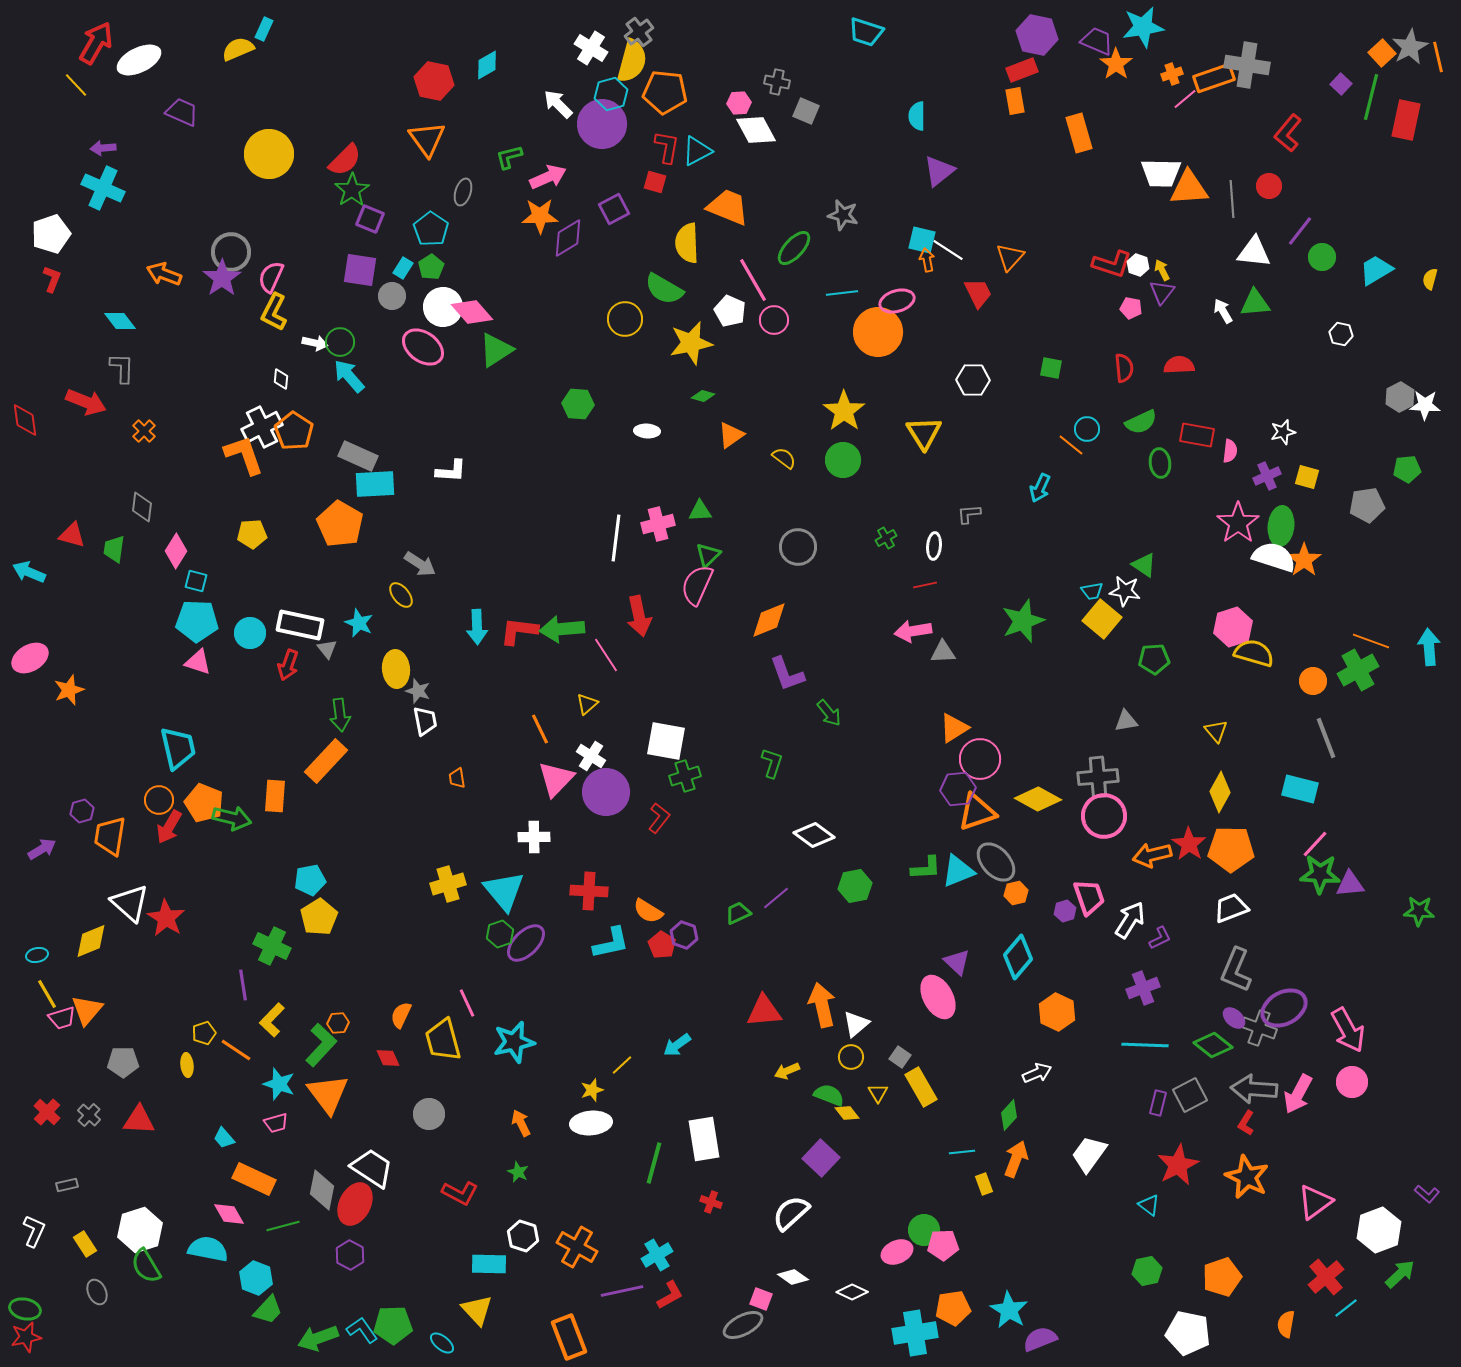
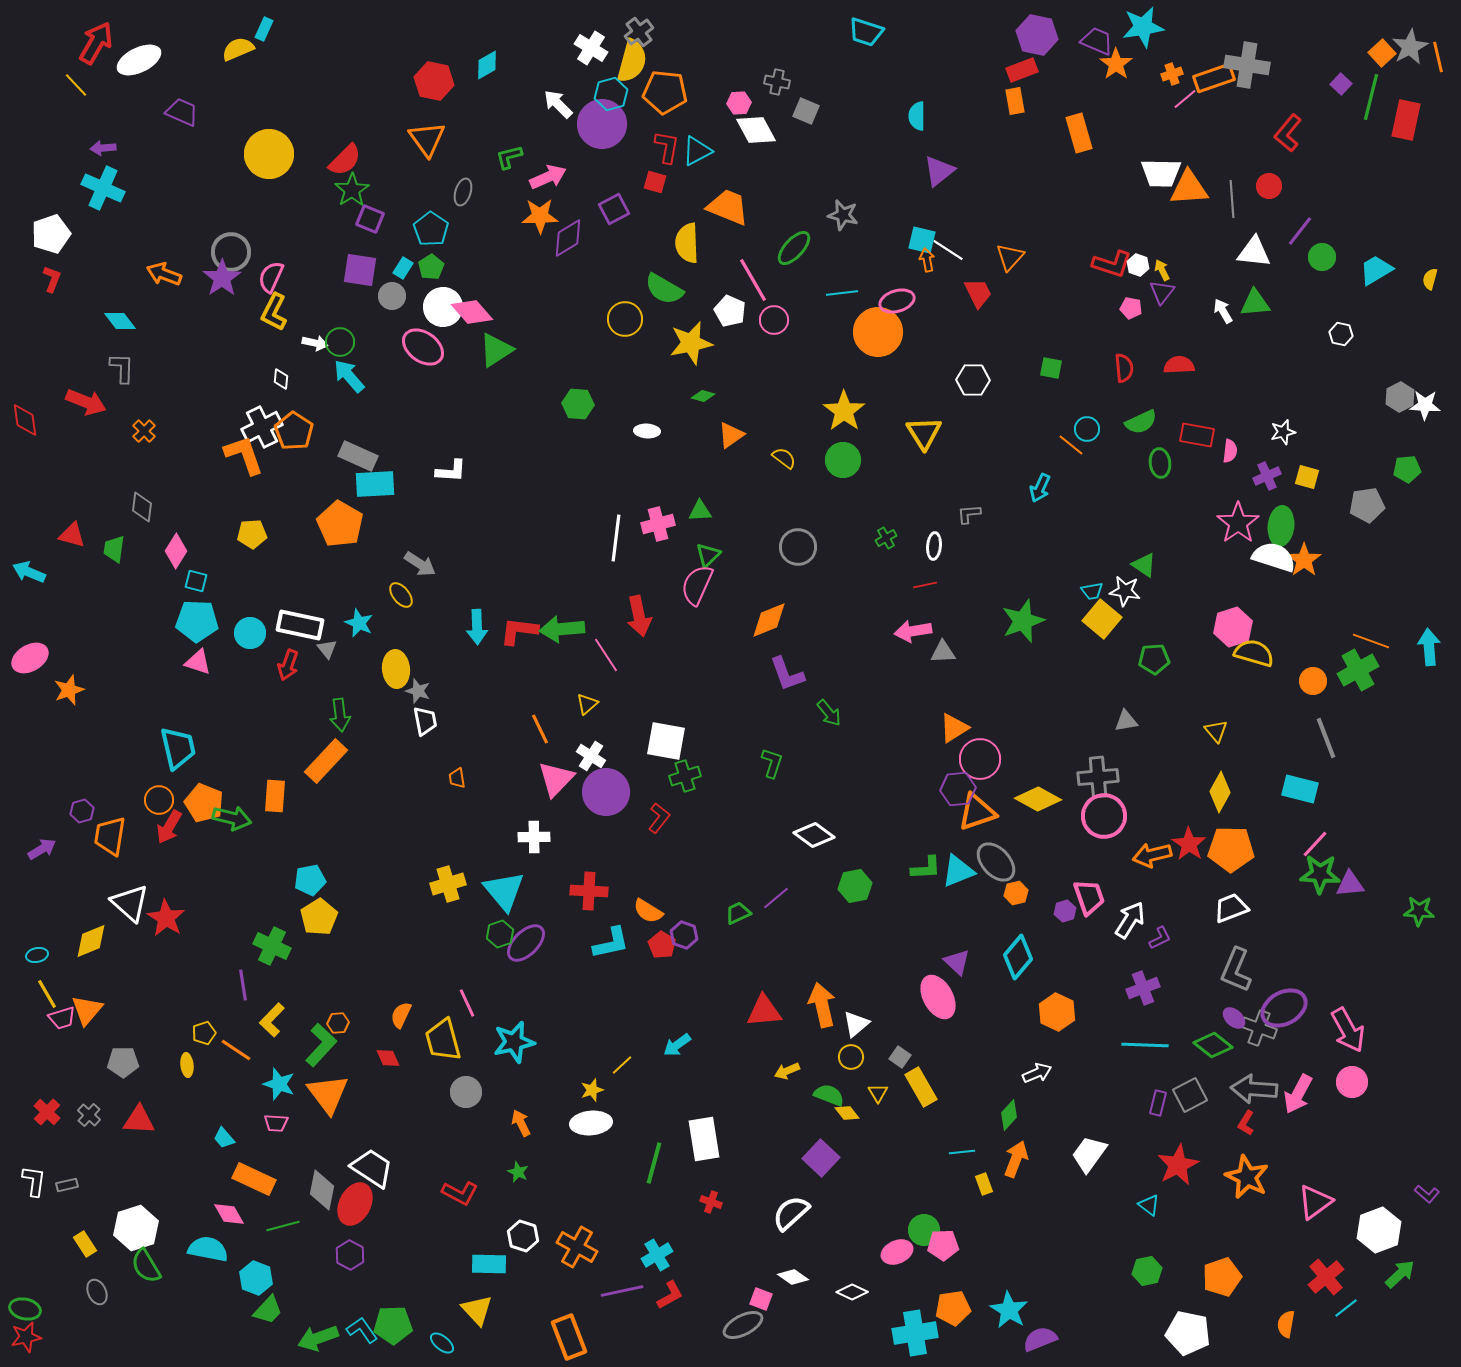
gray circle at (429, 1114): moved 37 px right, 22 px up
pink trapezoid at (276, 1123): rotated 20 degrees clockwise
white hexagon at (140, 1230): moved 4 px left, 2 px up
white L-shape at (34, 1231): moved 50 px up; rotated 16 degrees counterclockwise
